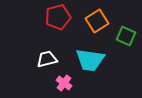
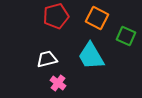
red pentagon: moved 2 px left, 1 px up
orange square: moved 3 px up; rotated 30 degrees counterclockwise
cyan trapezoid: moved 1 px right, 4 px up; rotated 52 degrees clockwise
pink cross: moved 6 px left
